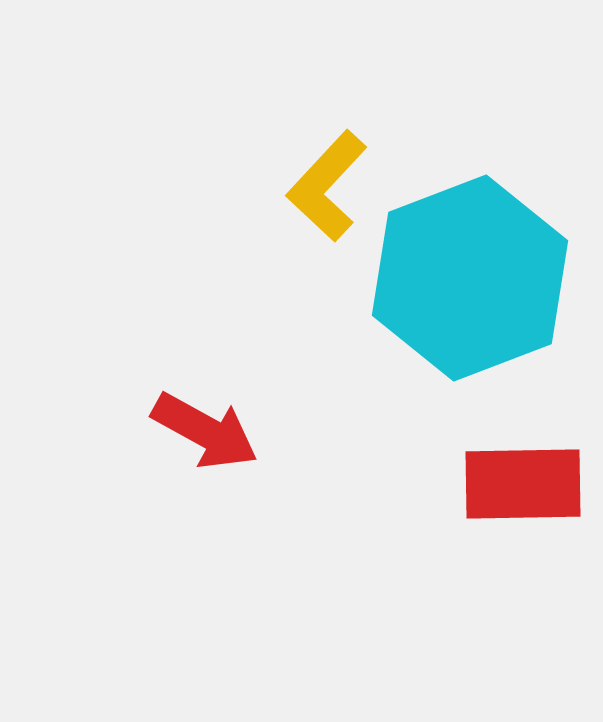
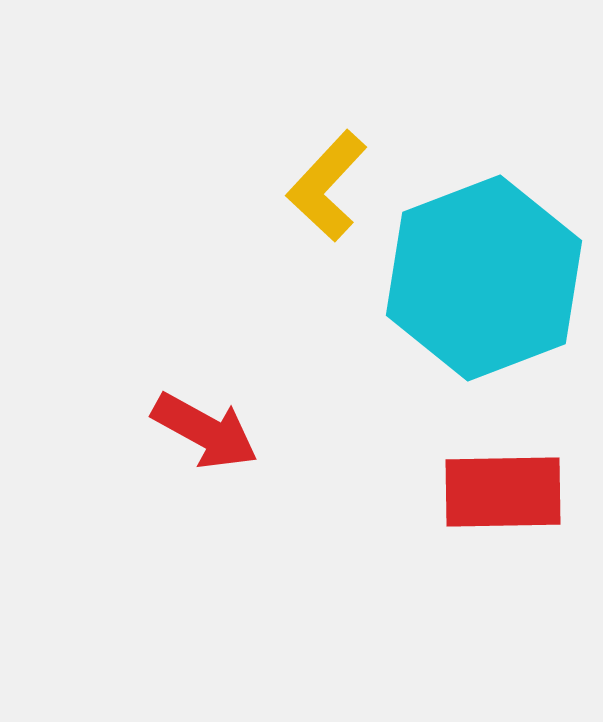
cyan hexagon: moved 14 px right
red rectangle: moved 20 px left, 8 px down
